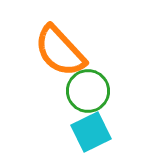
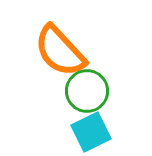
green circle: moved 1 px left
